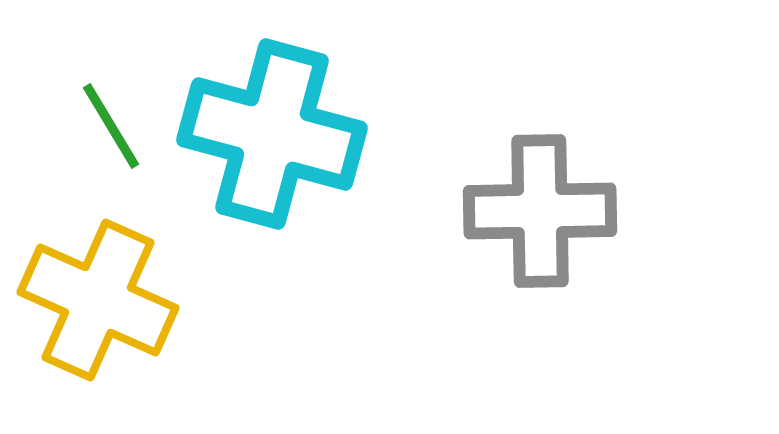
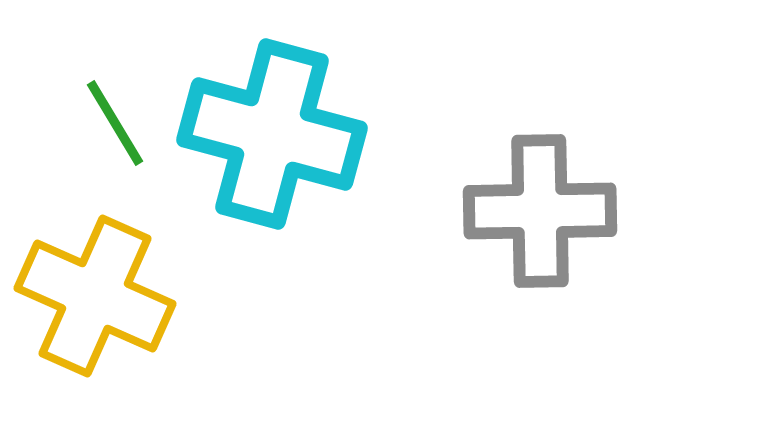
green line: moved 4 px right, 3 px up
yellow cross: moved 3 px left, 4 px up
